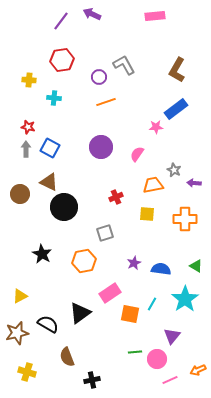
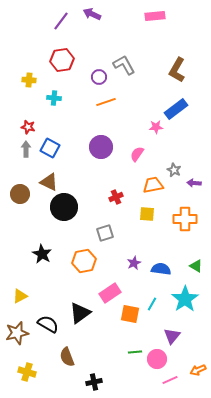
black cross at (92, 380): moved 2 px right, 2 px down
